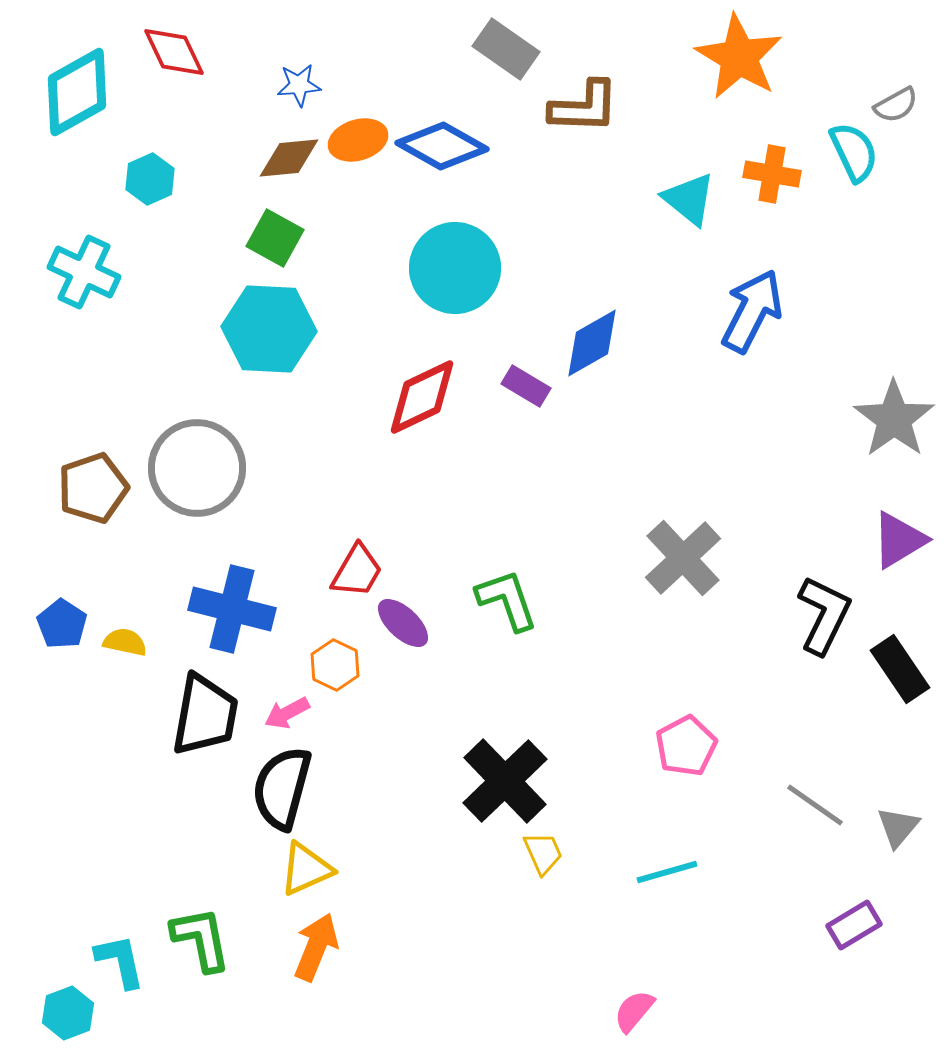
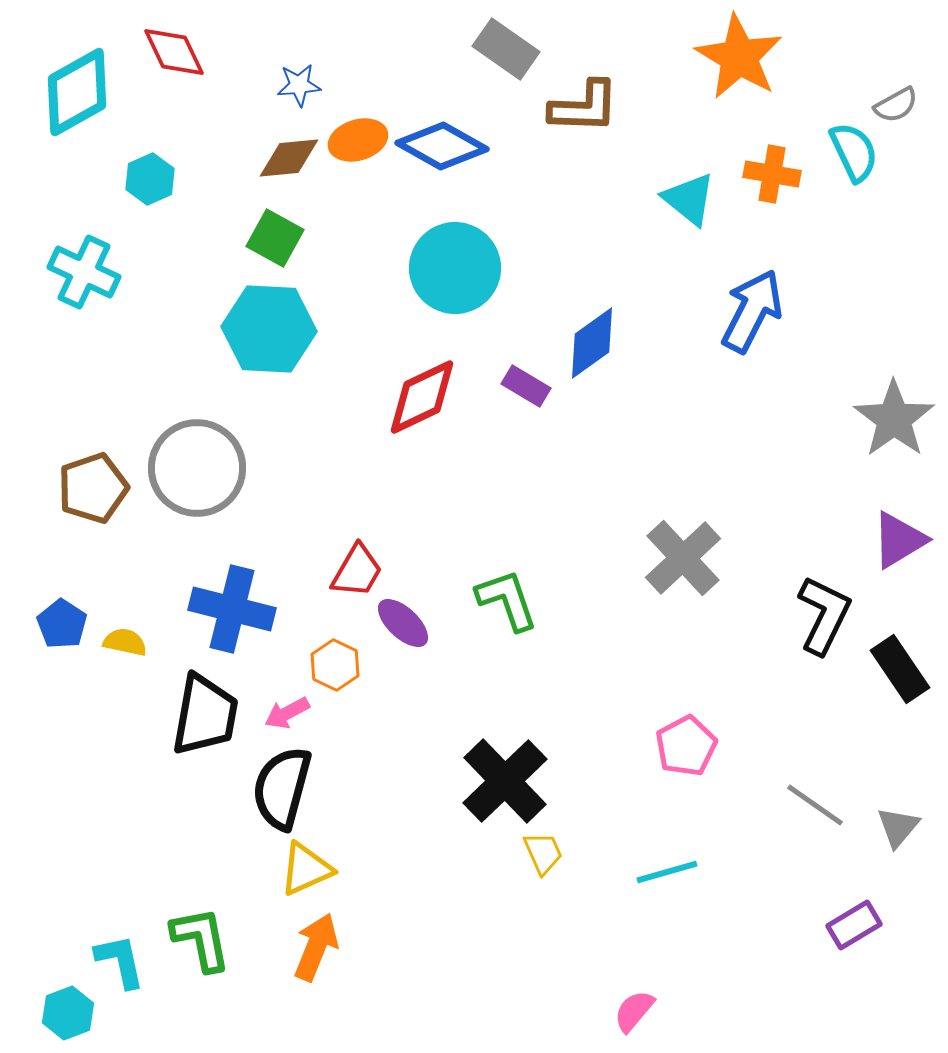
blue diamond at (592, 343): rotated 6 degrees counterclockwise
